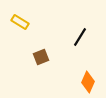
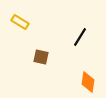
brown square: rotated 35 degrees clockwise
orange diamond: rotated 15 degrees counterclockwise
